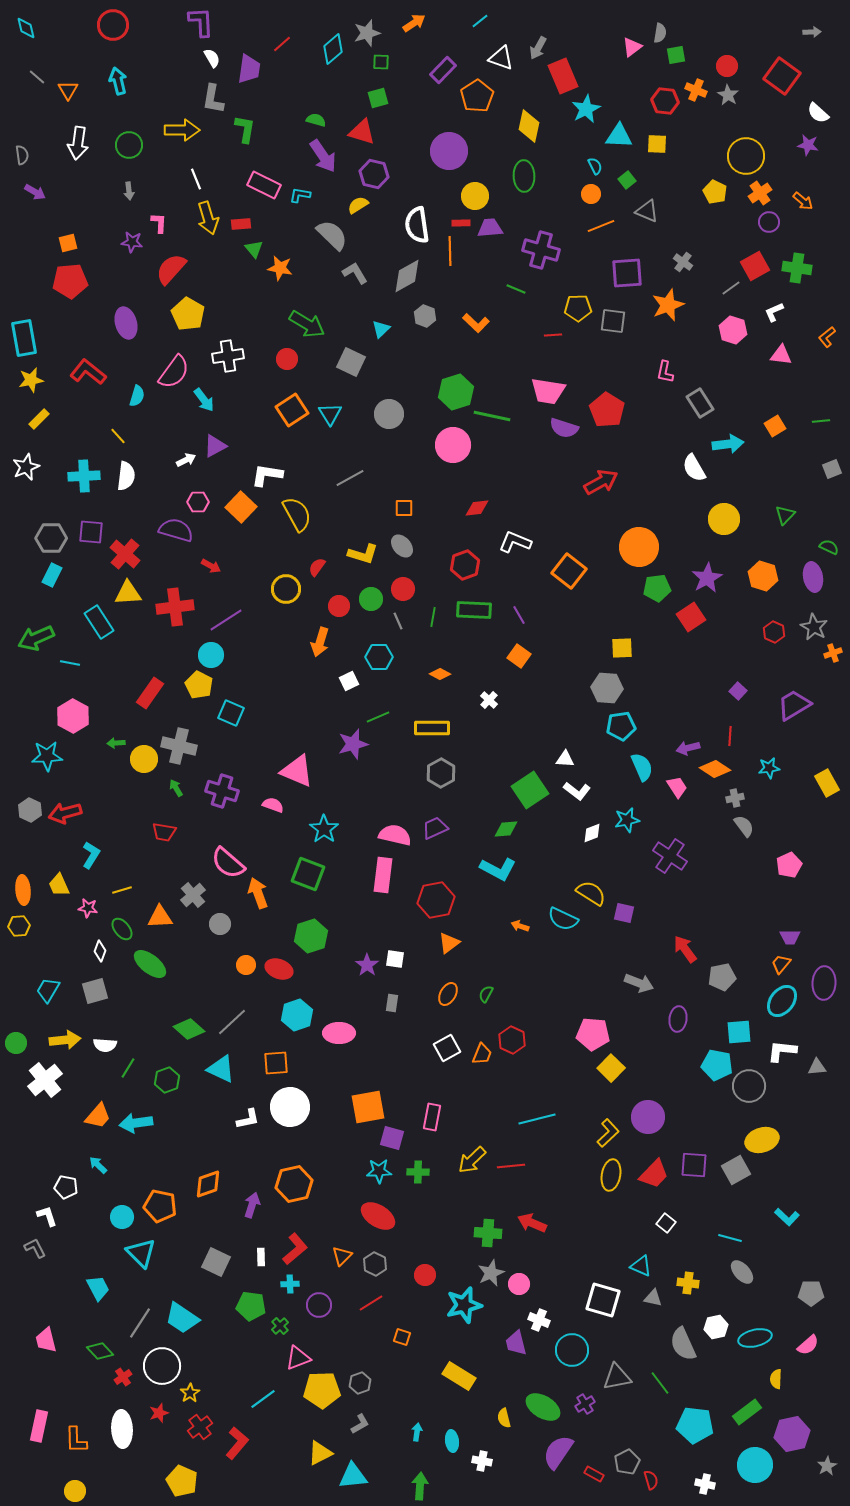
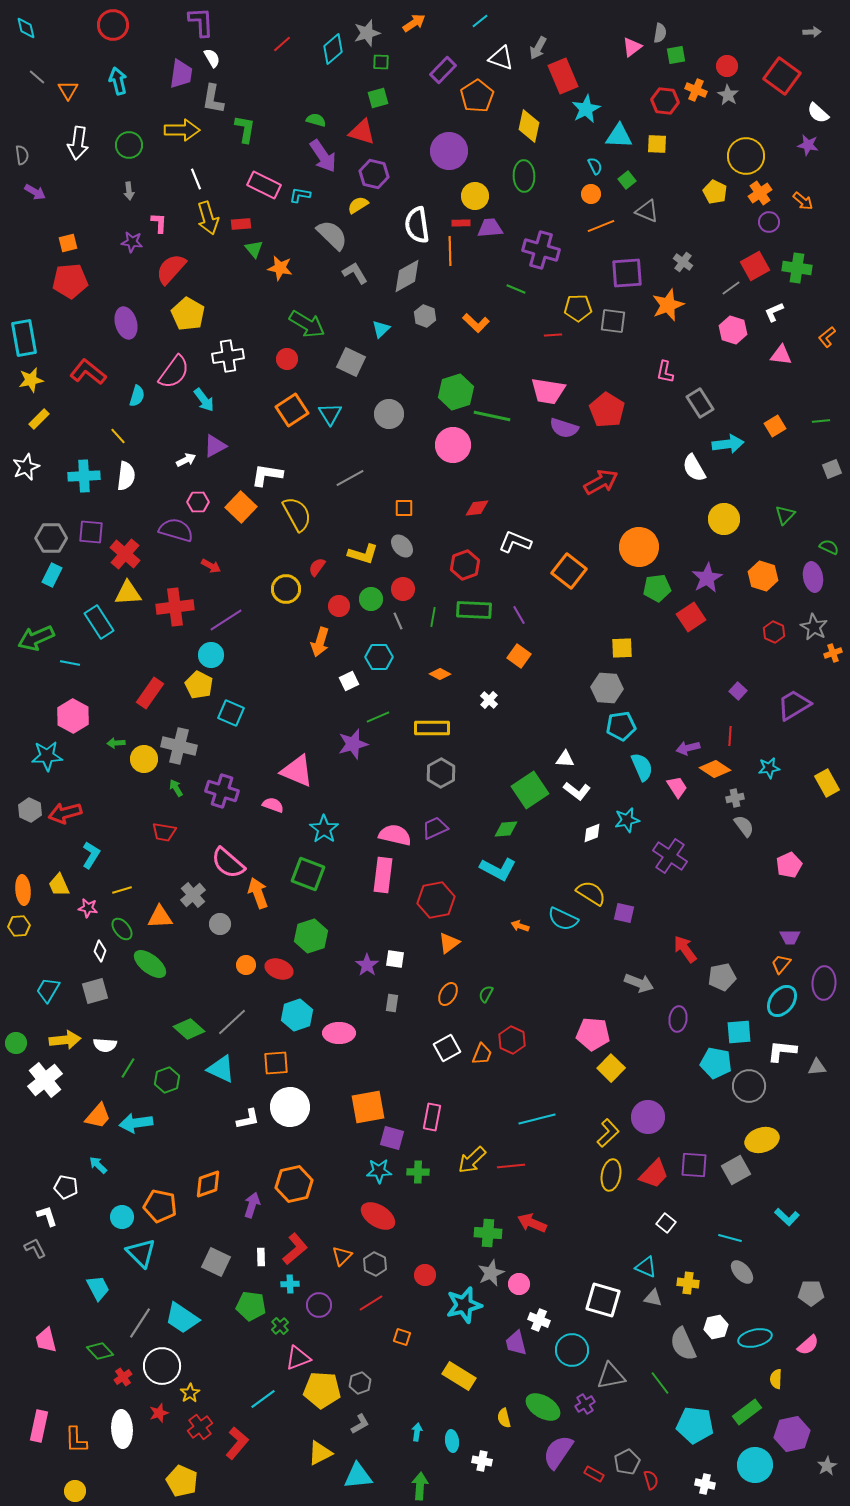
purple trapezoid at (249, 69): moved 68 px left, 5 px down
cyan pentagon at (717, 1065): moved 1 px left, 2 px up
cyan triangle at (641, 1266): moved 5 px right, 1 px down
gray triangle at (617, 1377): moved 6 px left, 1 px up
yellow pentagon at (322, 1390): rotated 6 degrees clockwise
cyan triangle at (353, 1476): moved 5 px right
